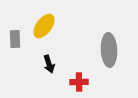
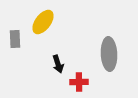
yellow ellipse: moved 1 px left, 4 px up
gray ellipse: moved 4 px down
black arrow: moved 9 px right
